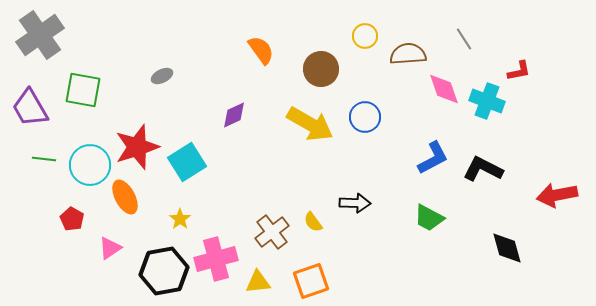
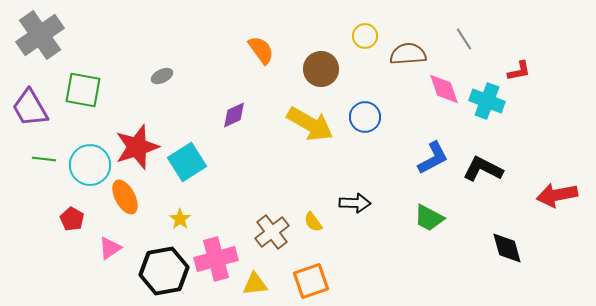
yellow triangle: moved 3 px left, 2 px down
